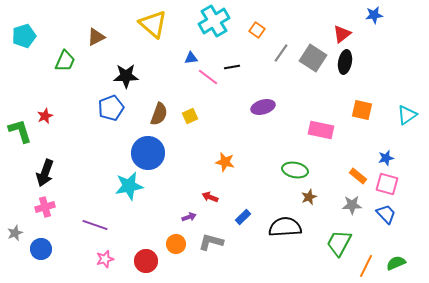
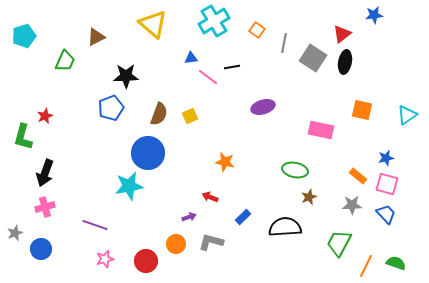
gray line at (281, 53): moved 3 px right, 10 px up; rotated 24 degrees counterclockwise
green L-shape at (20, 131): moved 3 px right, 6 px down; rotated 148 degrees counterclockwise
green semicircle at (396, 263): rotated 42 degrees clockwise
